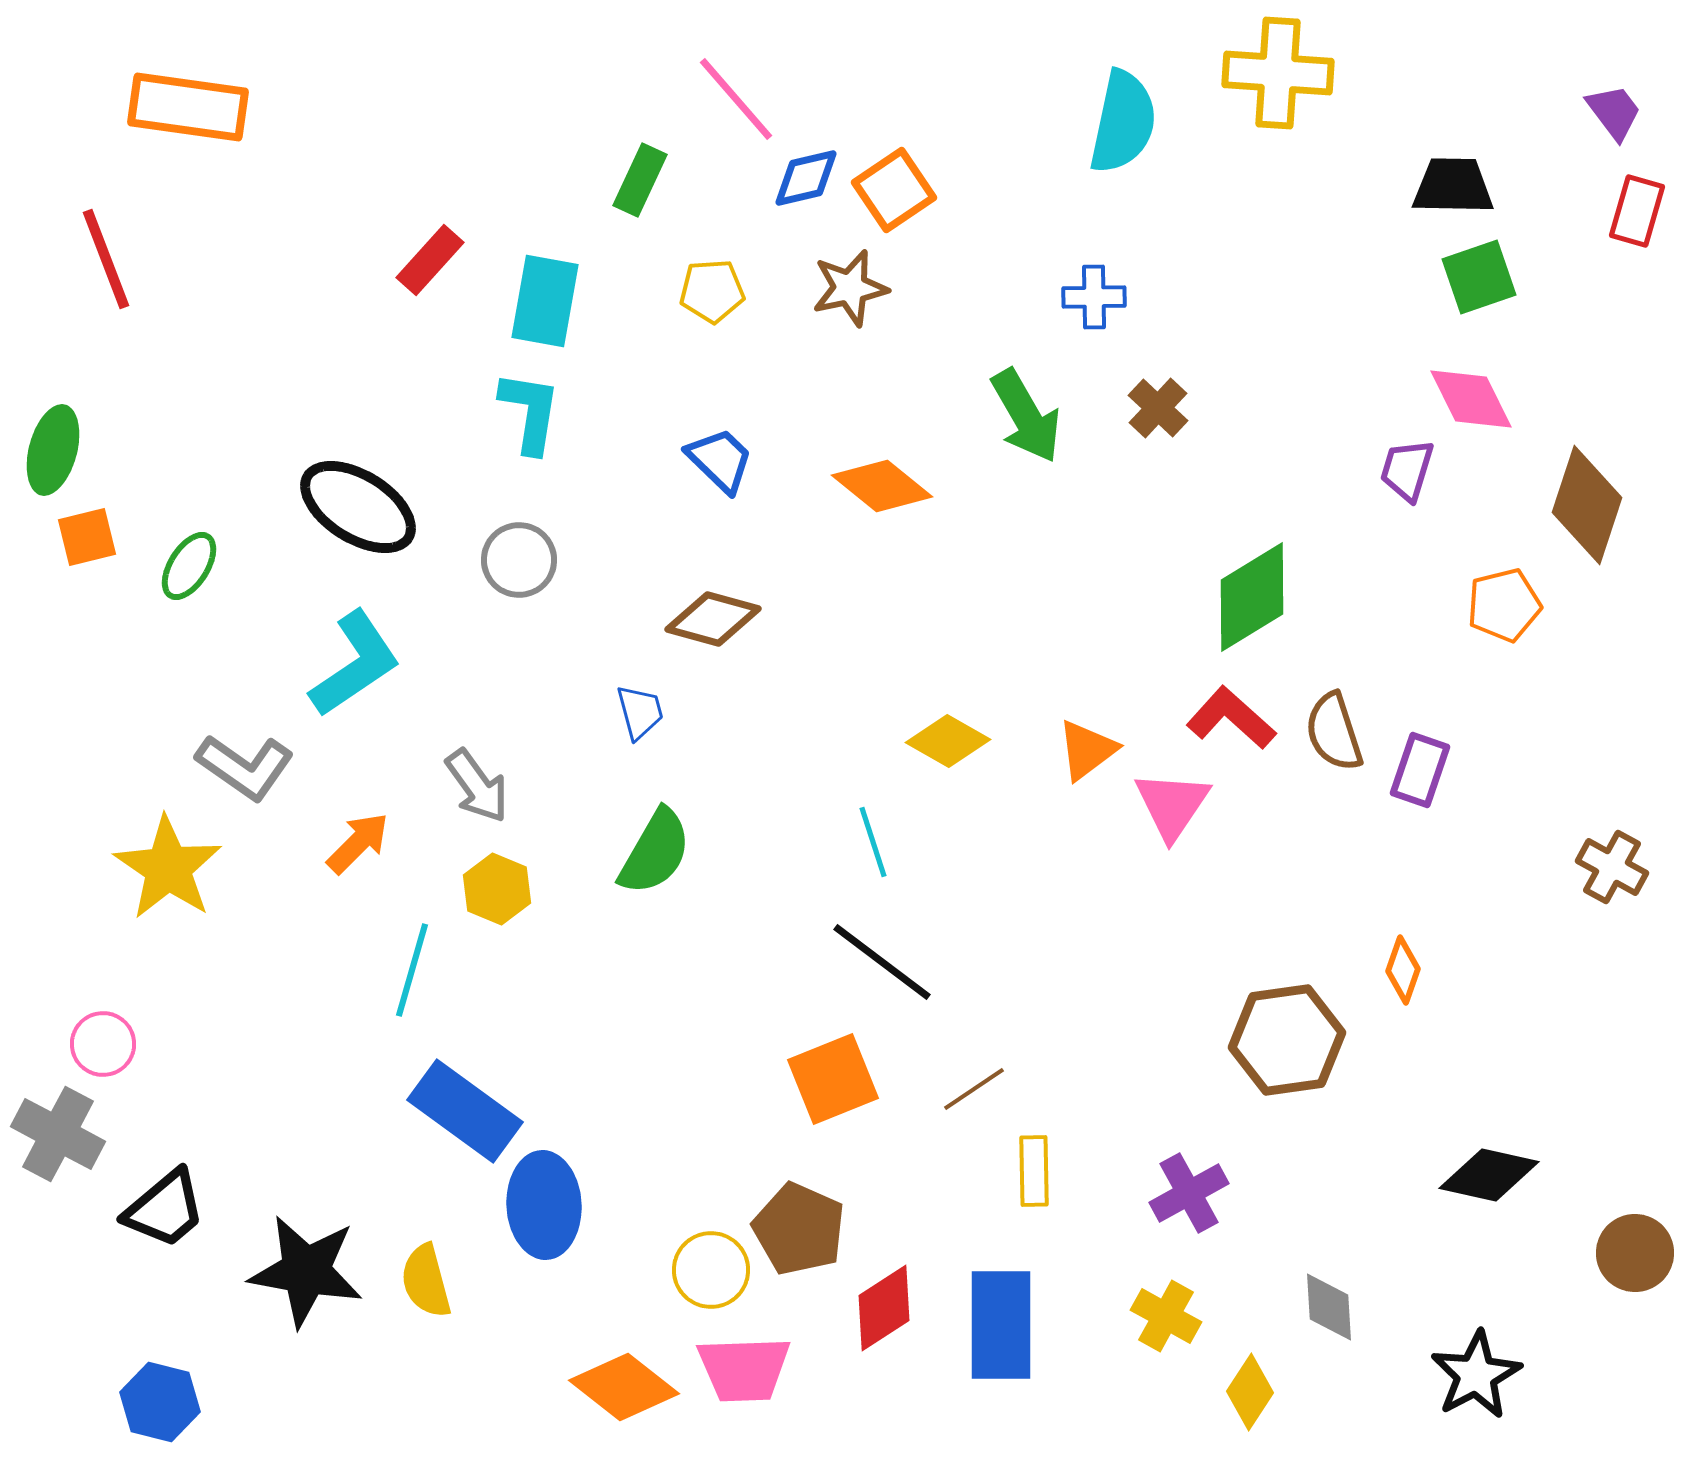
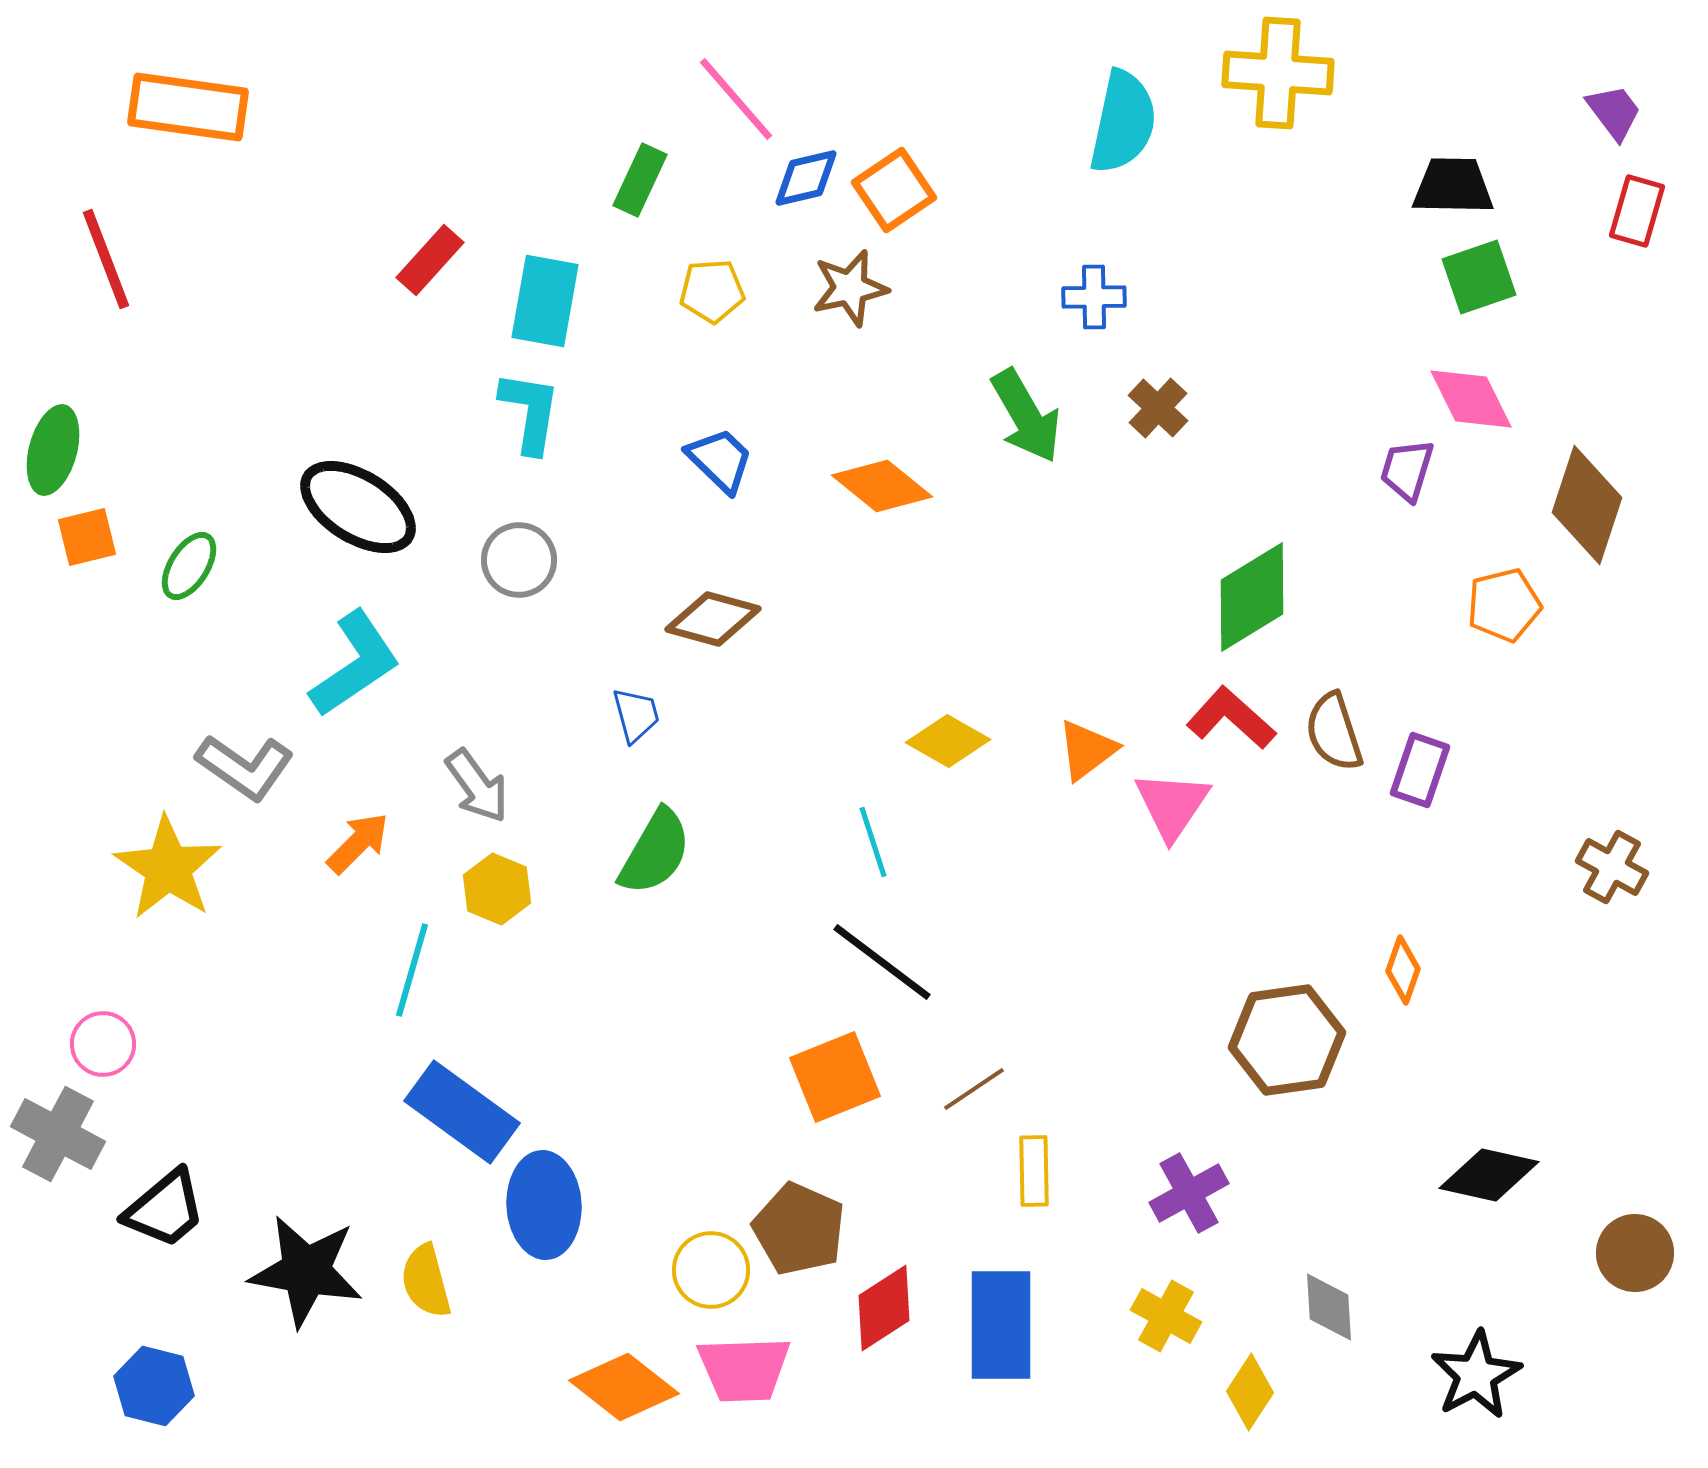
blue trapezoid at (640, 712): moved 4 px left, 3 px down
orange square at (833, 1079): moved 2 px right, 2 px up
blue rectangle at (465, 1111): moved 3 px left, 1 px down
blue hexagon at (160, 1402): moved 6 px left, 16 px up
